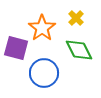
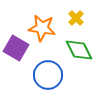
orange star: rotated 28 degrees counterclockwise
purple square: rotated 15 degrees clockwise
blue circle: moved 4 px right, 2 px down
